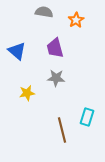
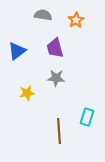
gray semicircle: moved 1 px left, 3 px down
blue triangle: rotated 42 degrees clockwise
brown line: moved 3 px left, 1 px down; rotated 10 degrees clockwise
